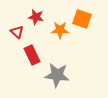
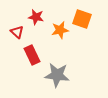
orange star: rotated 12 degrees counterclockwise
